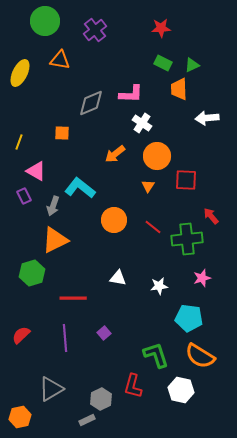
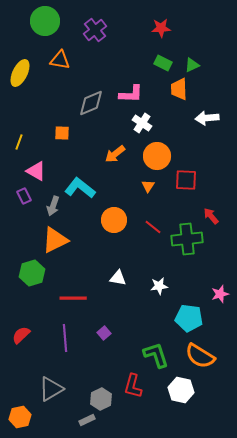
pink star at (202, 278): moved 18 px right, 16 px down
